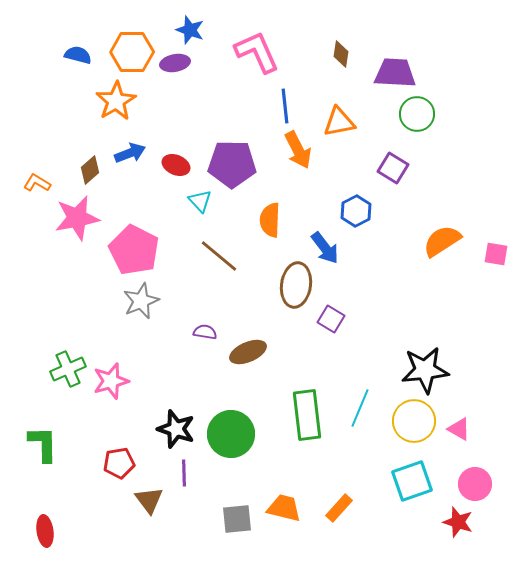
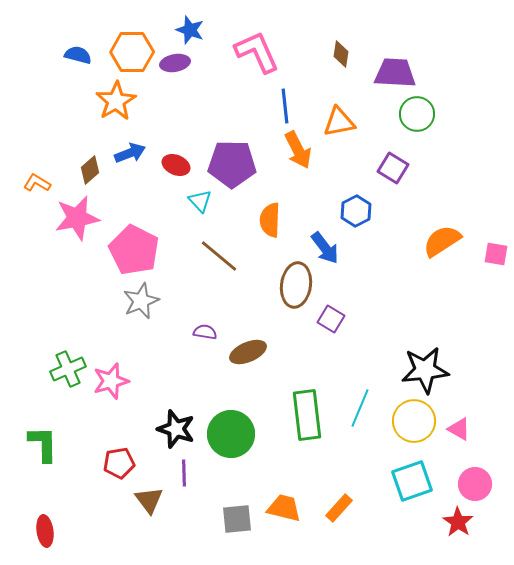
red star at (458, 522): rotated 16 degrees clockwise
